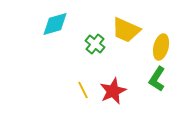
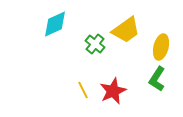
cyan diamond: rotated 8 degrees counterclockwise
yellow trapezoid: rotated 60 degrees counterclockwise
